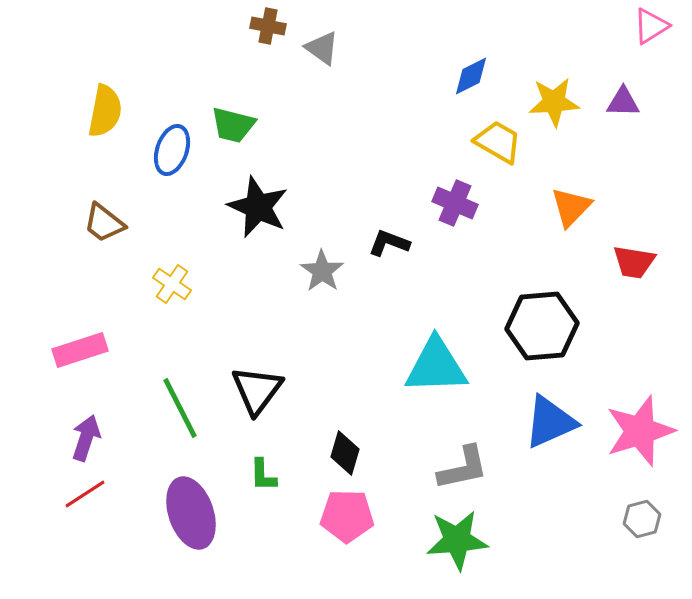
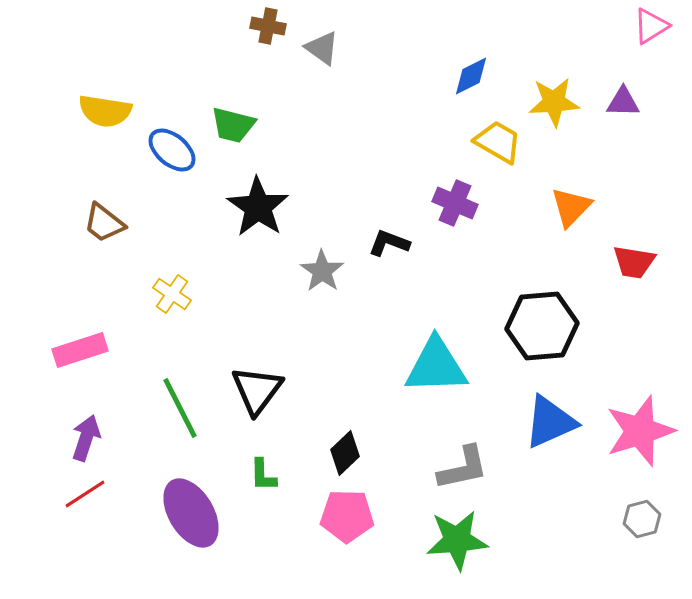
yellow semicircle: rotated 88 degrees clockwise
blue ellipse: rotated 69 degrees counterclockwise
black star: rotated 10 degrees clockwise
yellow cross: moved 10 px down
black diamond: rotated 30 degrees clockwise
purple ellipse: rotated 12 degrees counterclockwise
